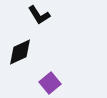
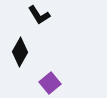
black diamond: rotated 36 degrees counterclockwise
